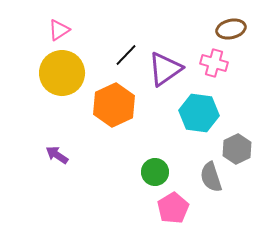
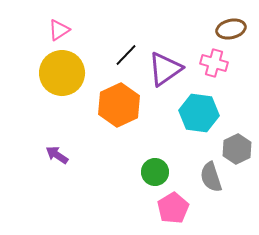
orange hexagon: moved 5 px right
